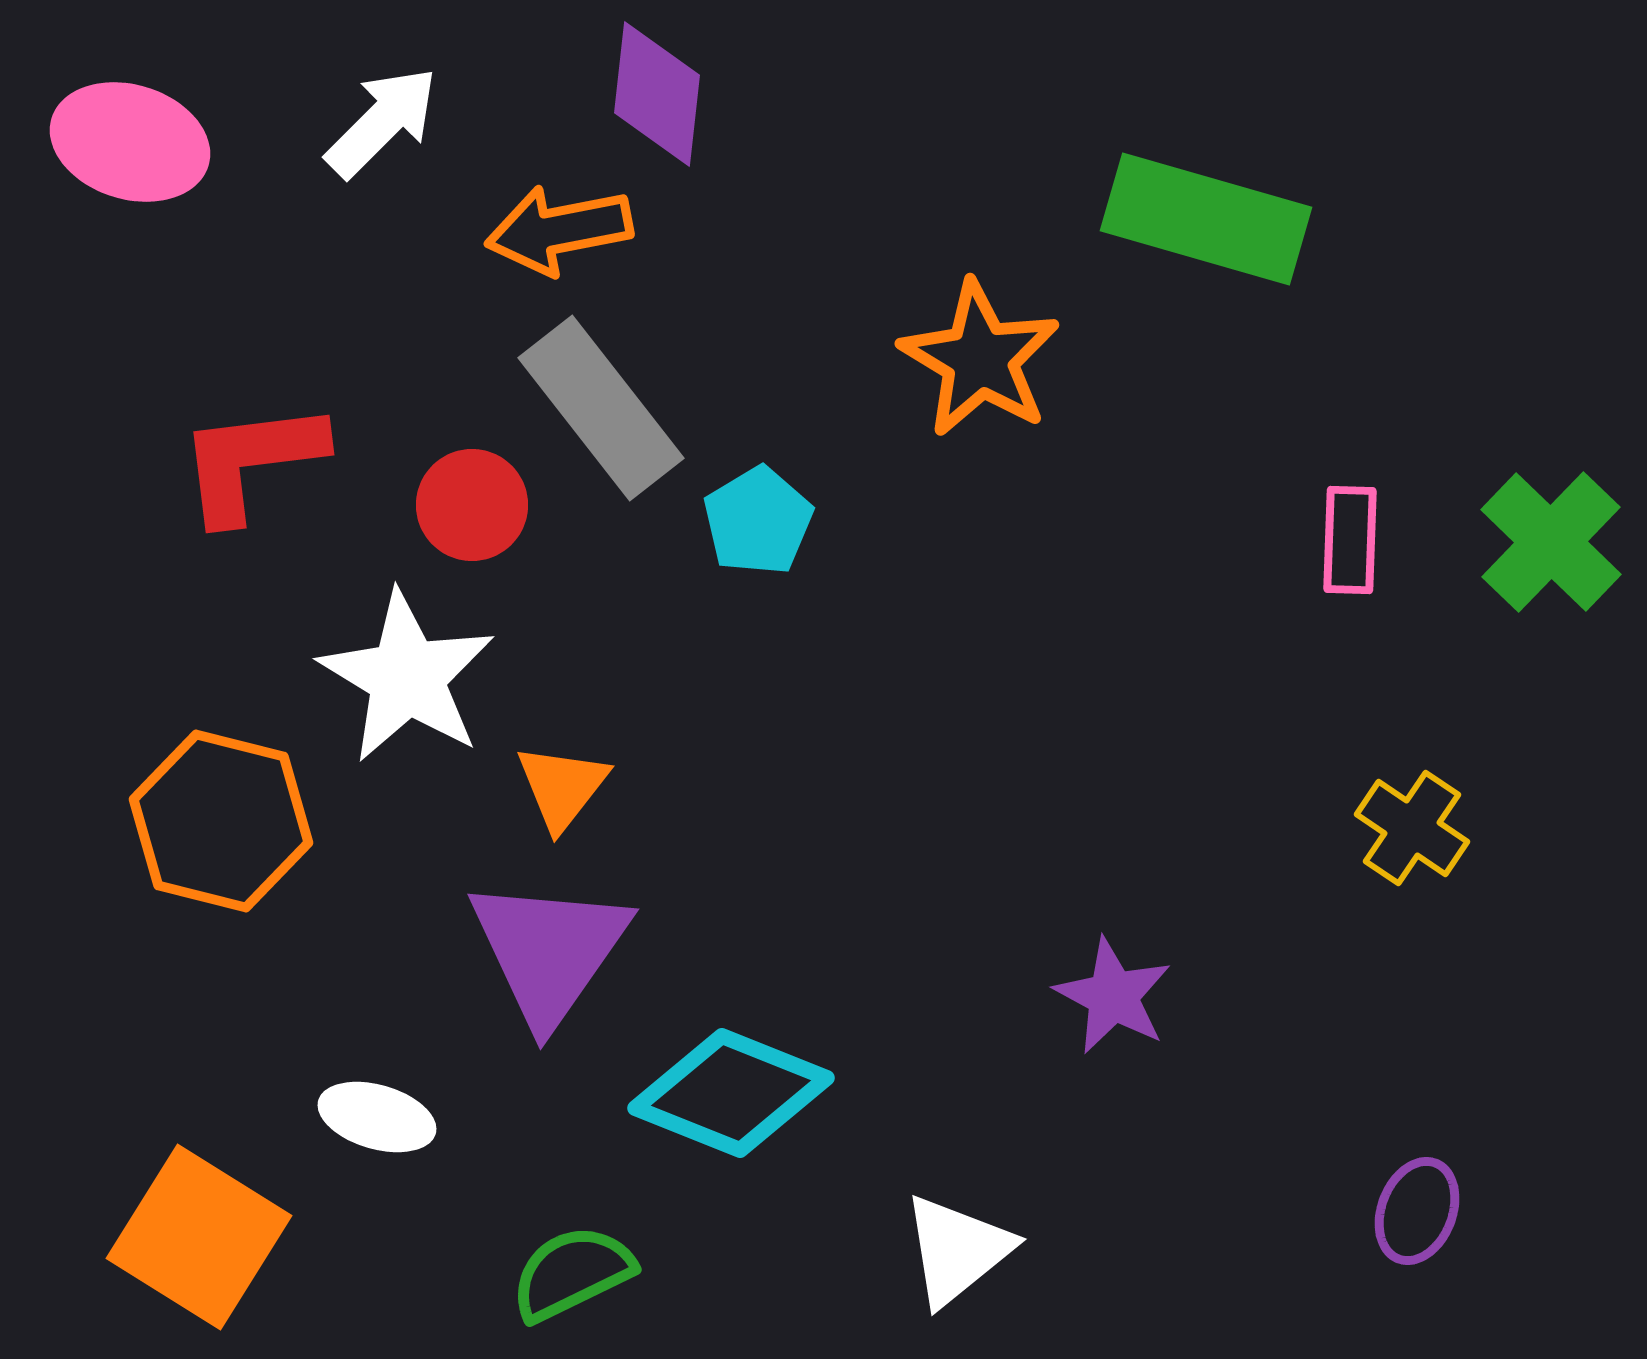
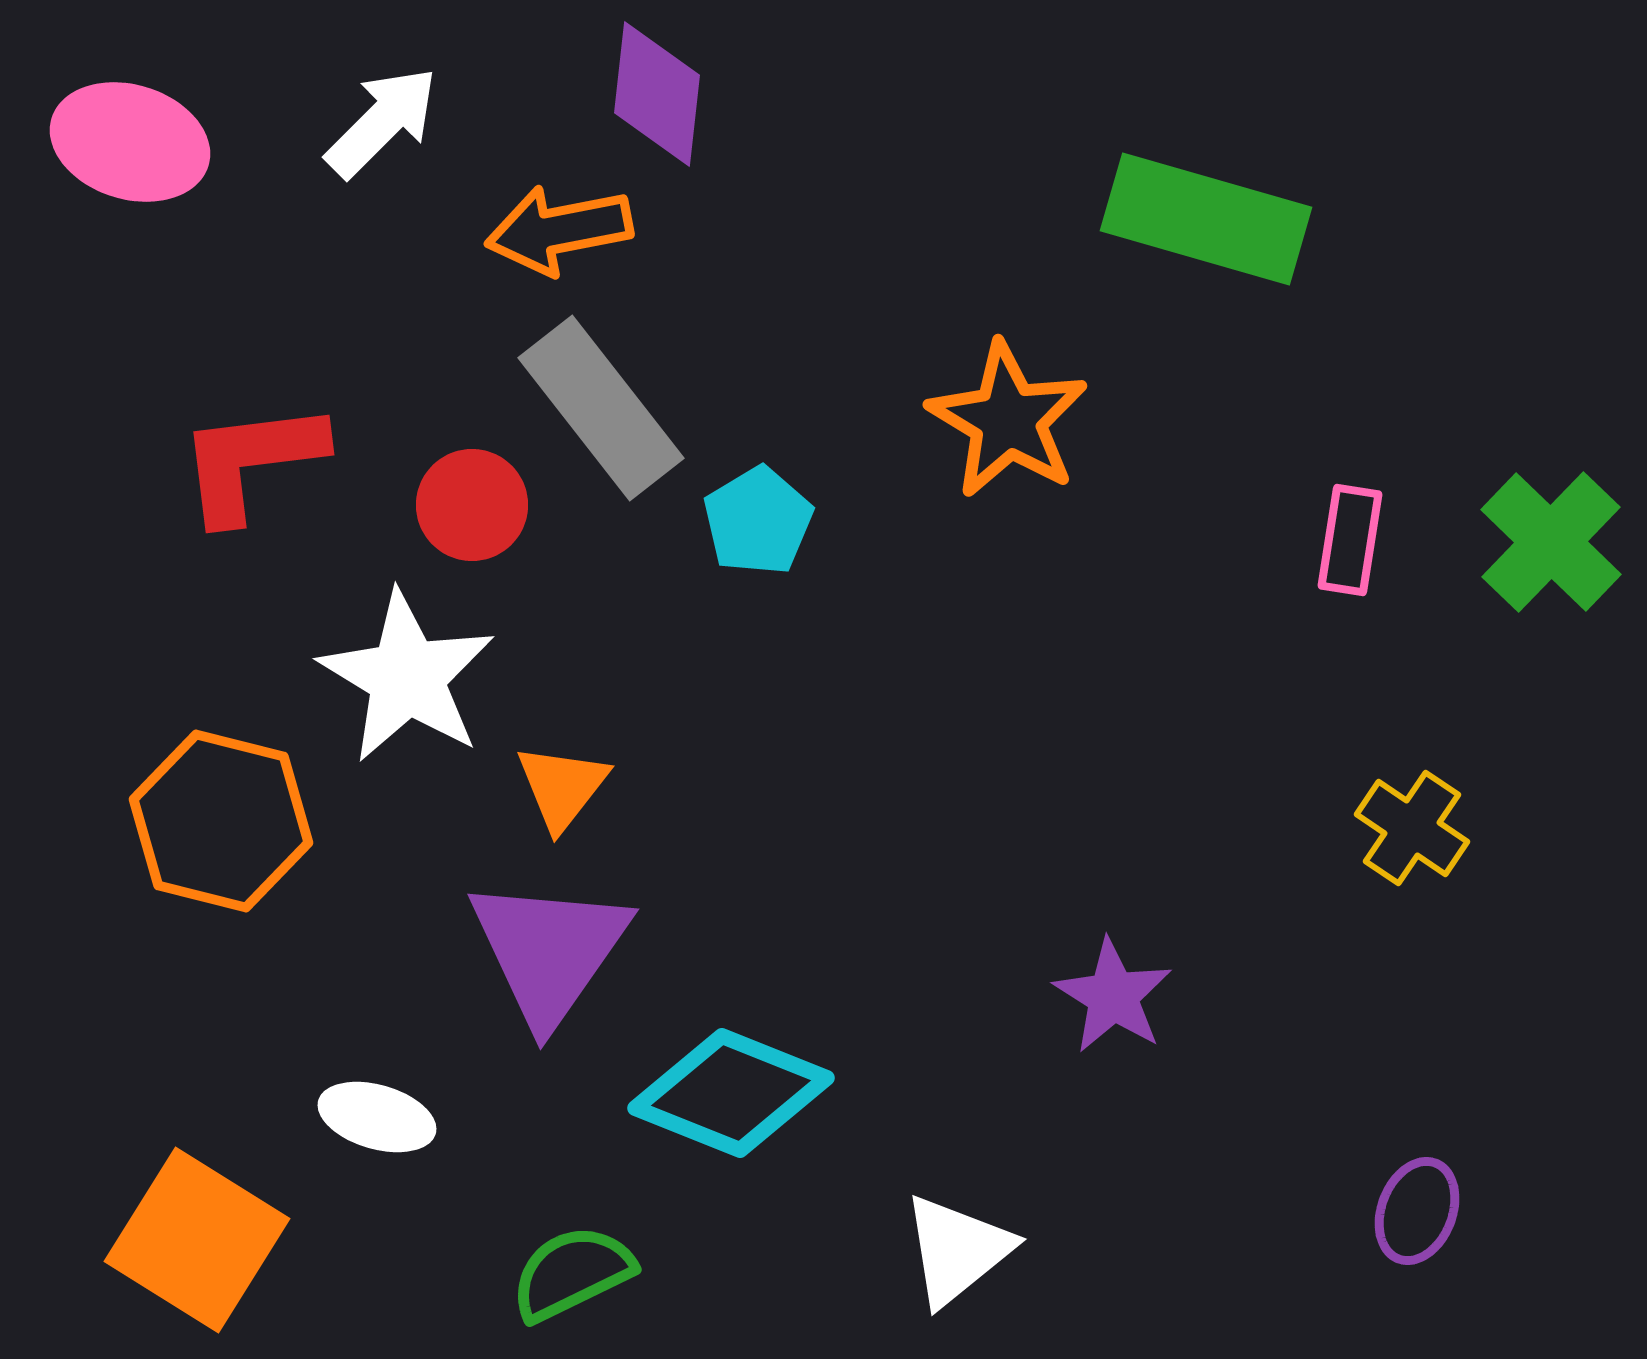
orange star: moved 28 px right, 61 px down
pink rectangle: rotated 7 degrees clockwise
purple star: rotated 4 degrees clockwise
orange square: moved 2 px left, 3 px down
